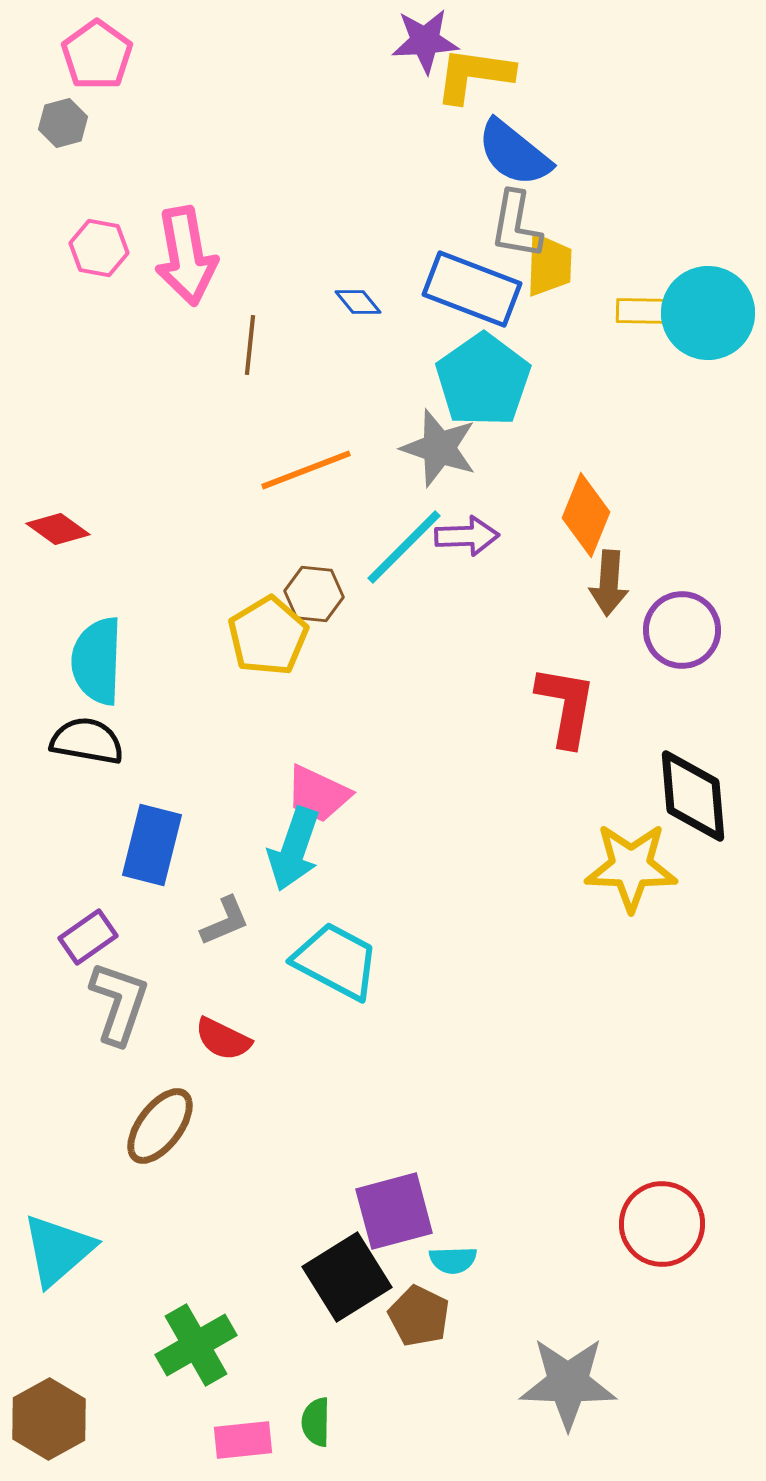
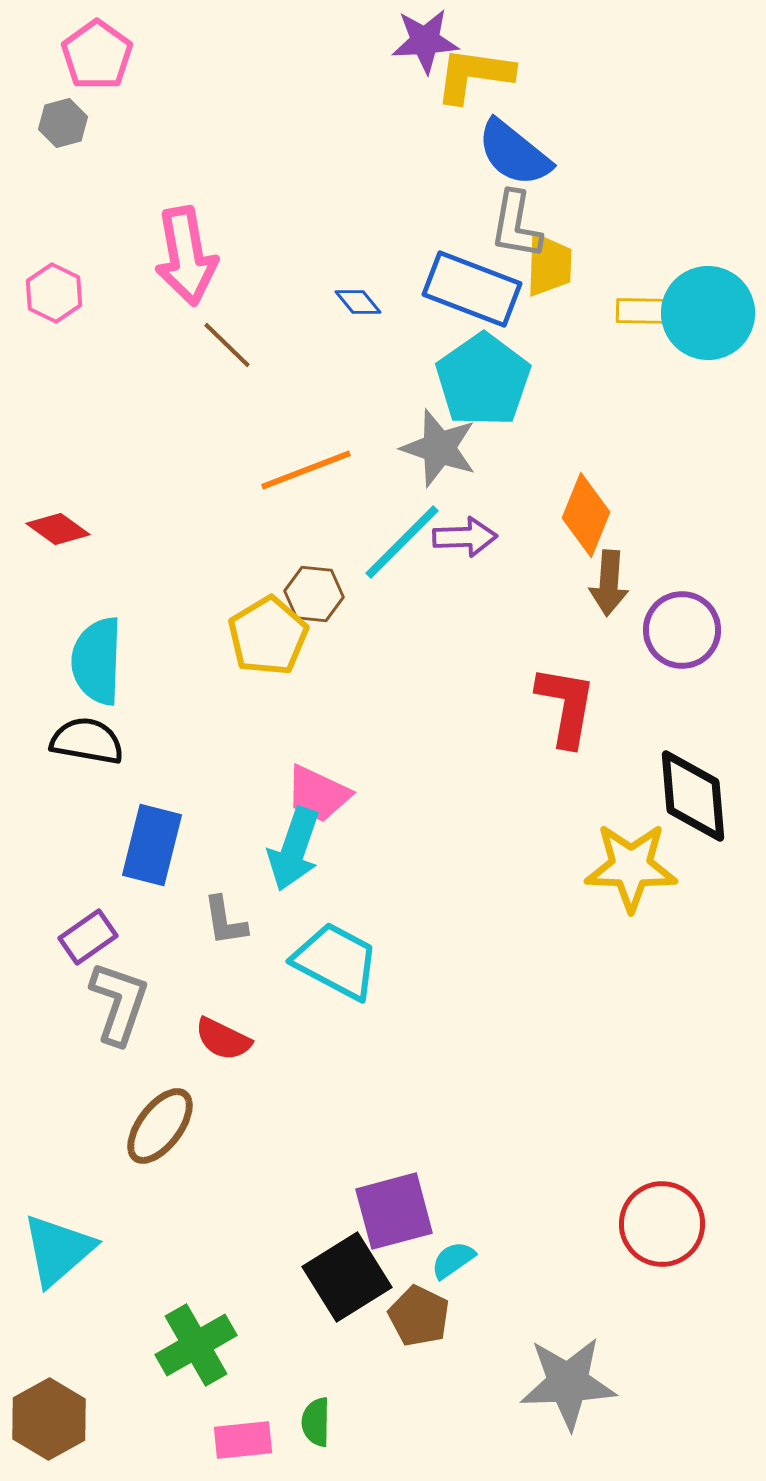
pink hexagon at (99, 248): moved 45 px left, 45 px down; rotated 16 degrees clockwise
brown line at (250, 345): moved 23 px left; rotated 52 degrees counterclockwise
purple arrow at (467, 536): moved 2 px left, 1 px down
cyan line at (404, 547): moved 2 px left, 5 px up
gray L-shape at (225, 921): rotated 104 degrees clockwise
cyan semicircle at (453, 1260): rotated 147 degrees clockwise
gray star at (568, 1383): rotated 4 degrees counterclockwise
